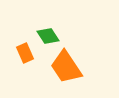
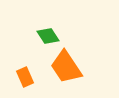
orange rectangle: moved 24 px down
